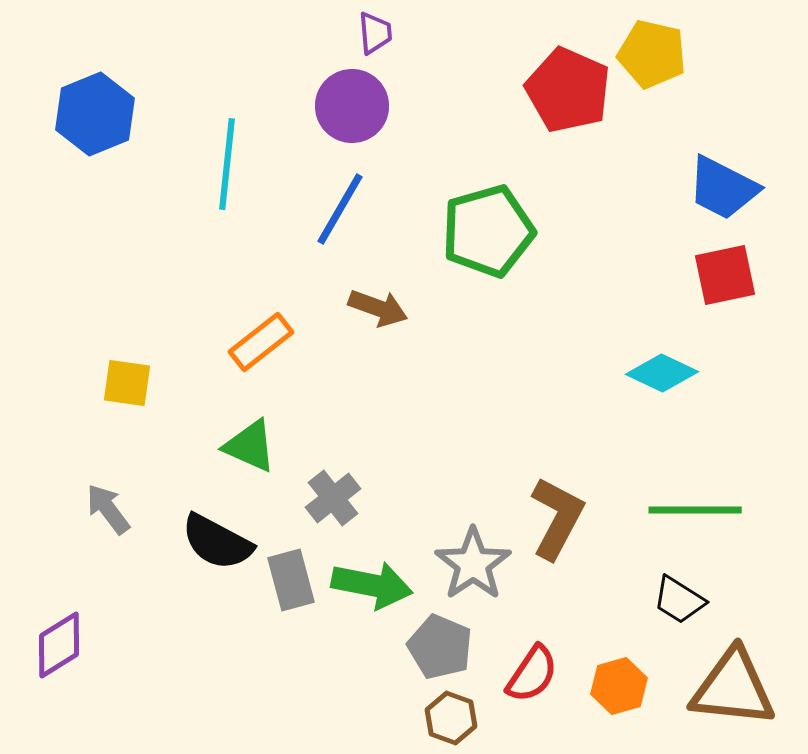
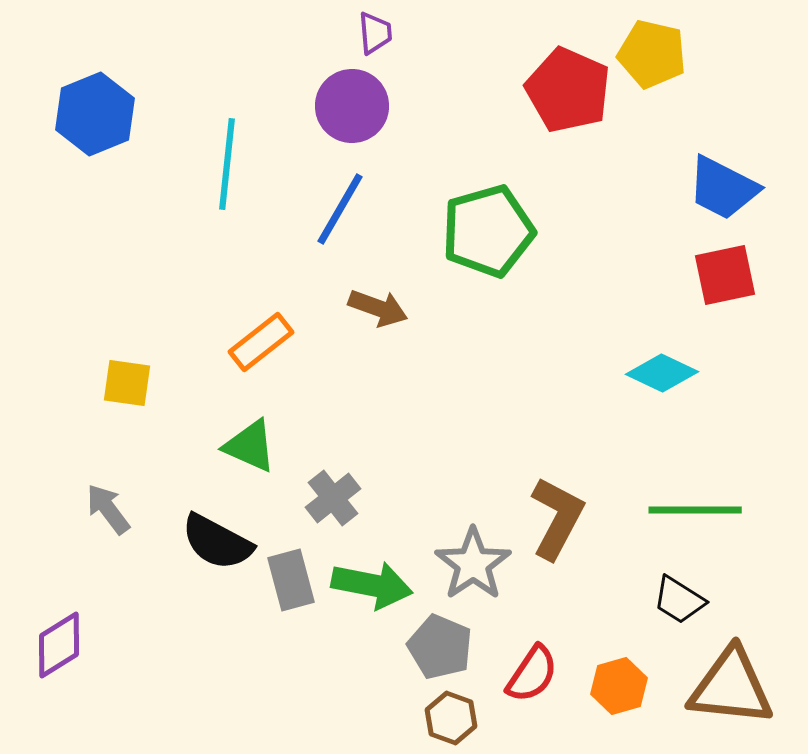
brown triangle: moved 2 px left, 1 px up
